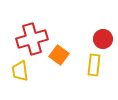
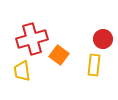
yellow trapezoid: moved 2 px right
